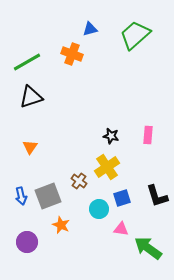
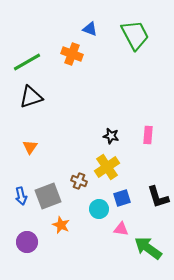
blue triangle: rotated 35 degrees clockwise
green trapezoid: rotated 104 degrees clockwise
brown cross: rotated 14 degrees counterclockwise
black L-shape: moved 1 px right, 1 px down
